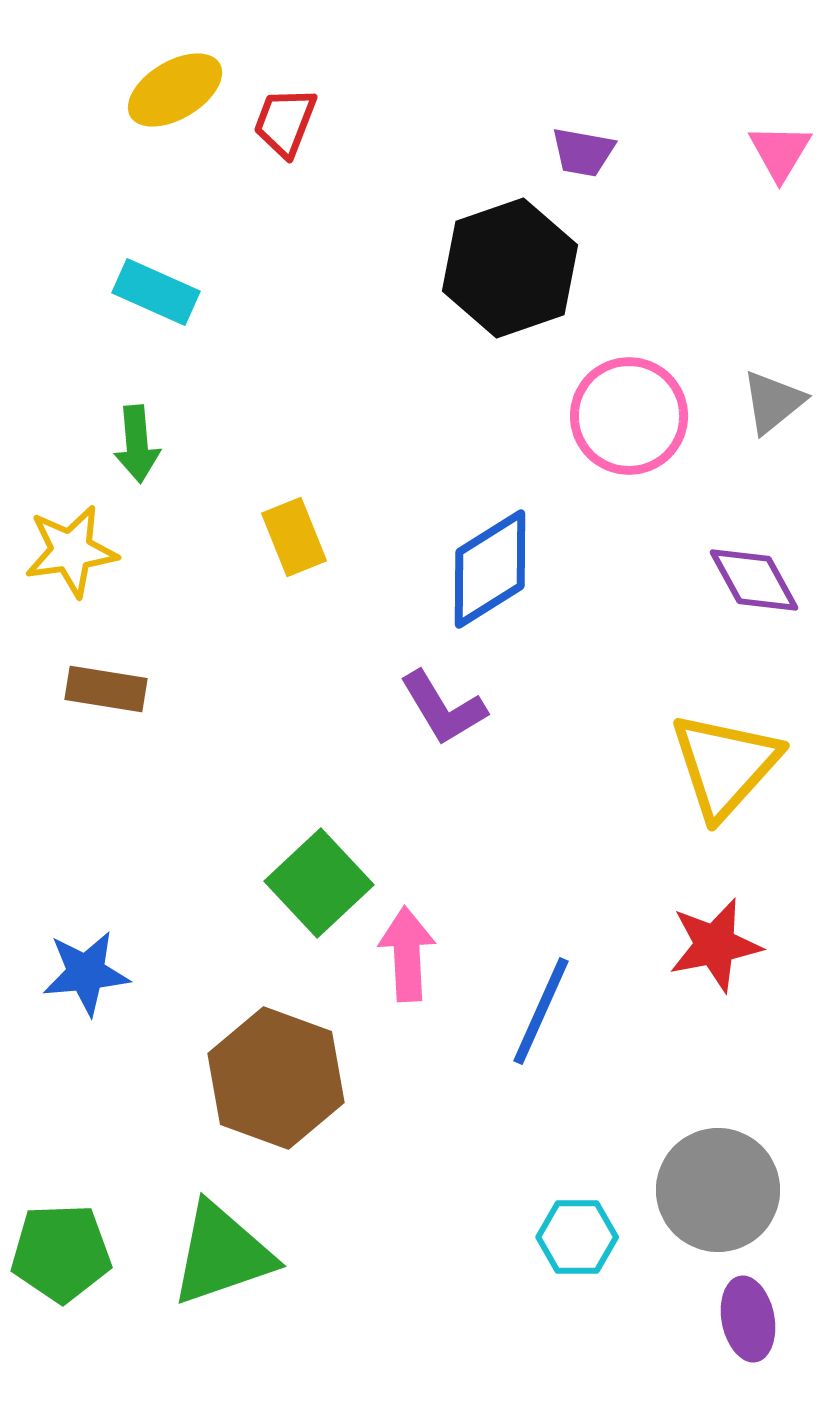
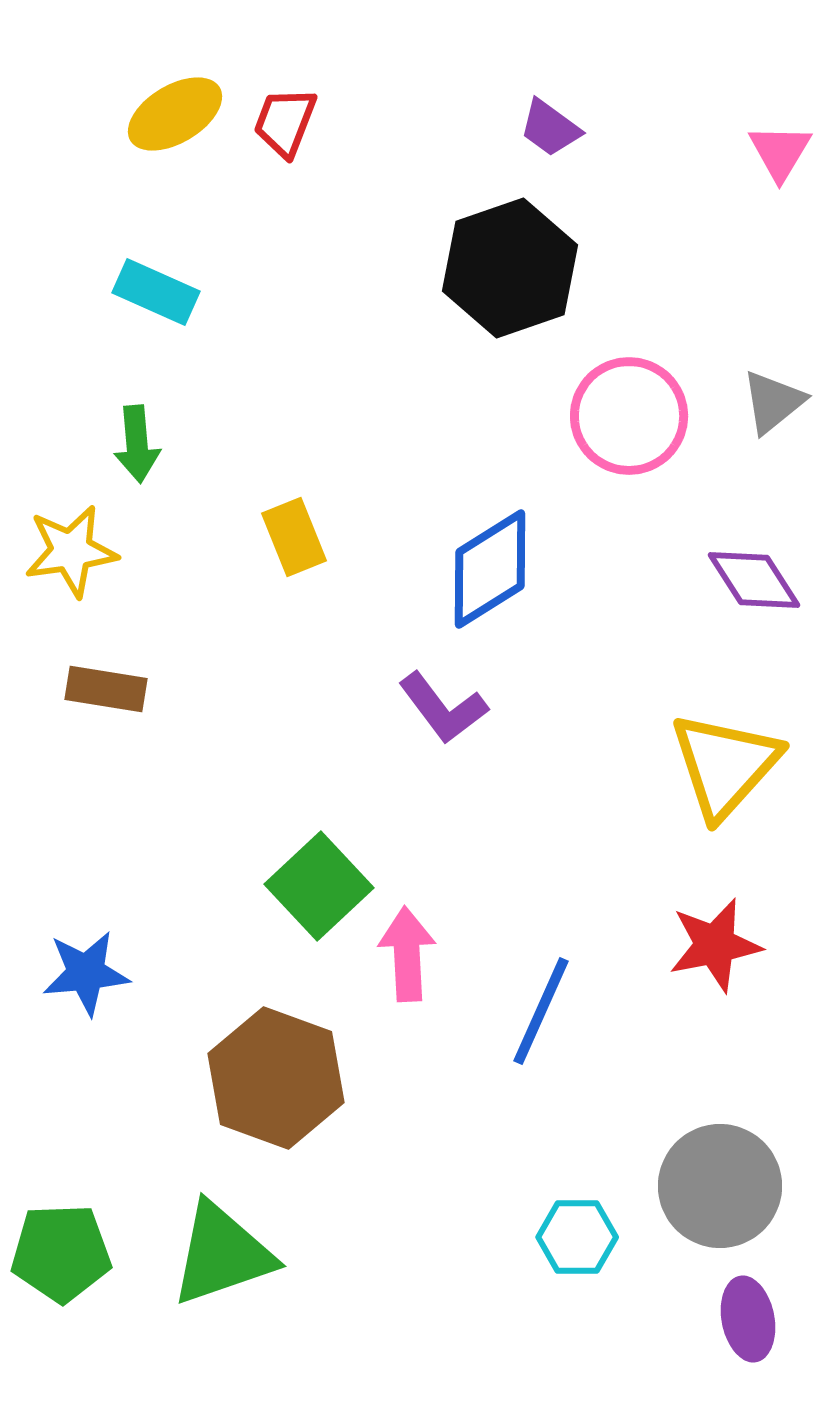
yellow ellipse: moved 24 px down
purple trapezoid: moved 33 px left, 24 px up; rotated 26 degrees clockwise
purple diamond: rotated 4 degrees counterclockwise
purple L-shape: rotated 6 degrees counterclockwise
green square: moved 3 px down
gray circle: moved 2 px right, 4 px up
